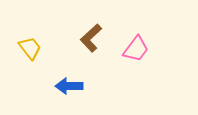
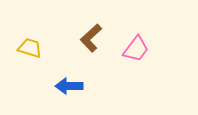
yellow trapezoid: rotated 35 degrees counterclockwise
